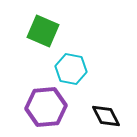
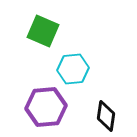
cyan hexagon: moved 2 px right; rotated 16 degrees counterclockwise
black diamond: rotated 36 degrees clockwise
